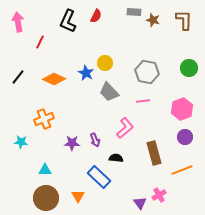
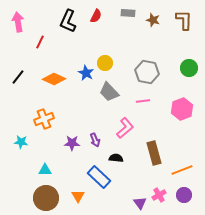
gray rectangle: moved 6 px left, 1 px down
purple circle: moved 1 px left, 58 px down
